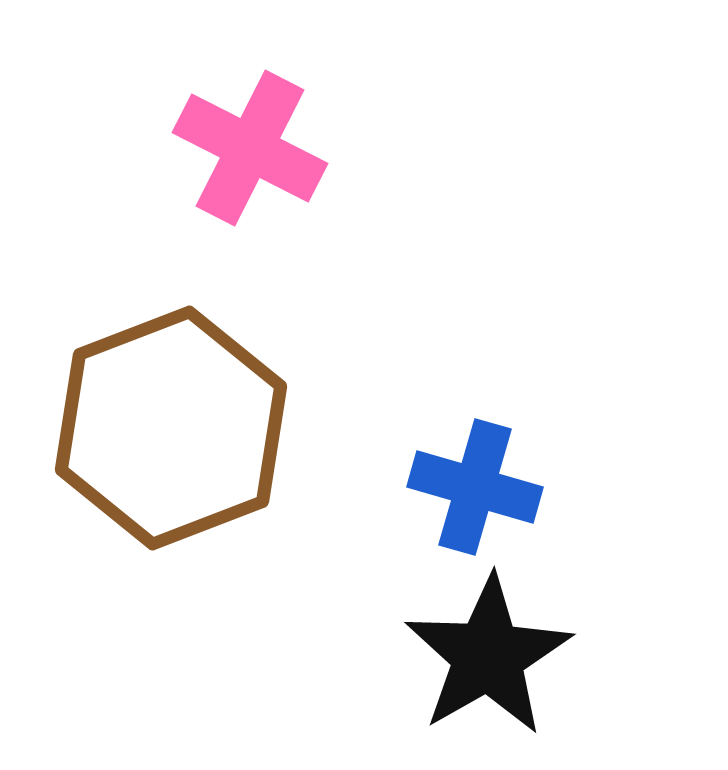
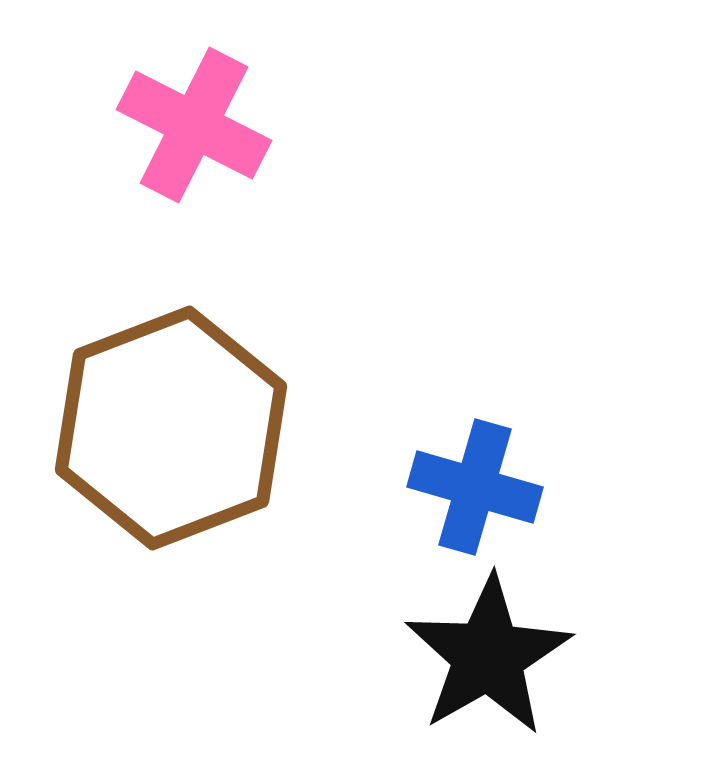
pink cross: moved 56 px left, 23 px up
